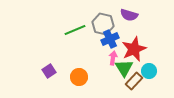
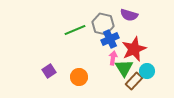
cyan circle: moved 2 px left
